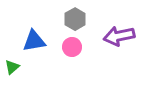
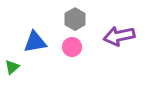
blue triangle: moved 1 px right, 1 px down
